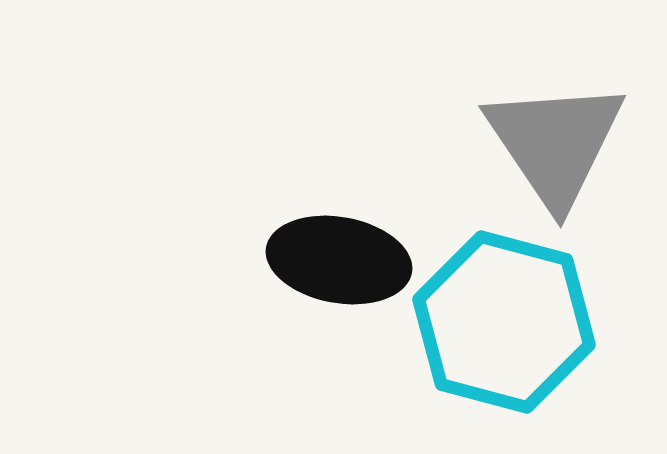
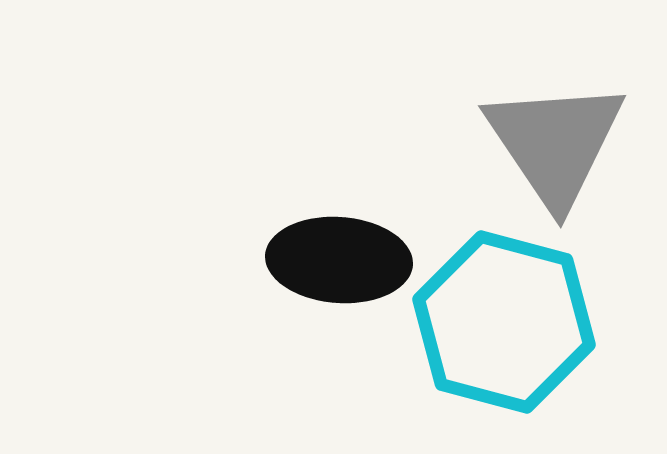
black ellipse: rotated 6 degrees counterclockwise
